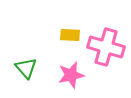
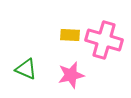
pink cross: moved 2 px left, 7 px up
green triangle: moved 1 px down; rotated 25 degrees counterclockwise
